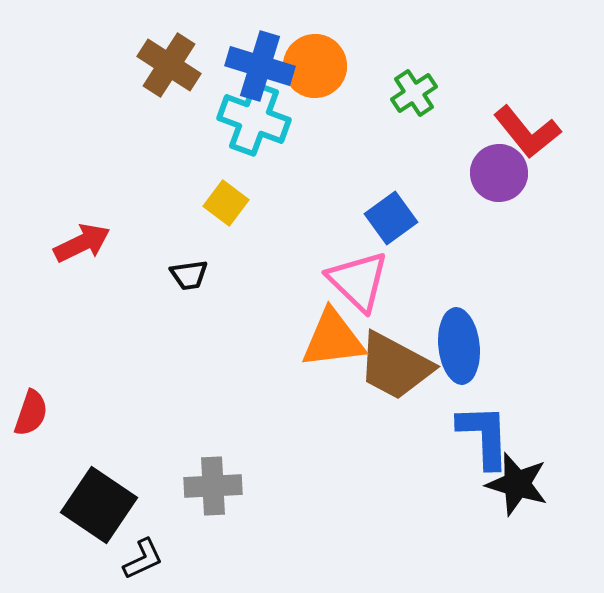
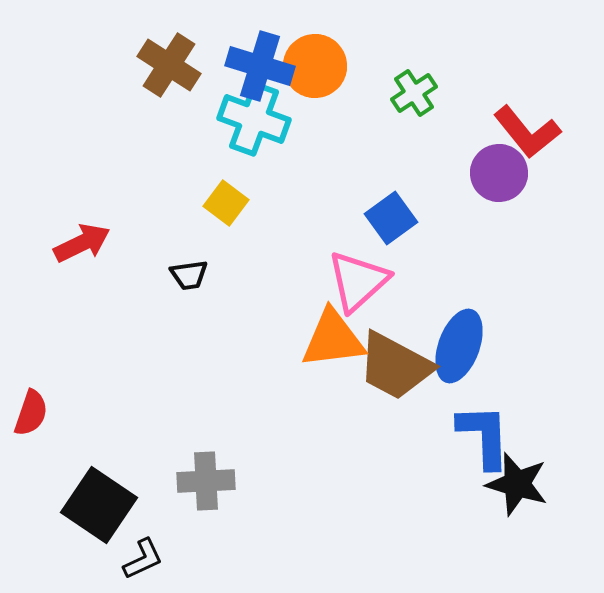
pink triangle: rotated 34 degrees clockwise
blue ellipse: rotated 26 degrees clockwise
gray cross: moved 7 px left, 5 px up
